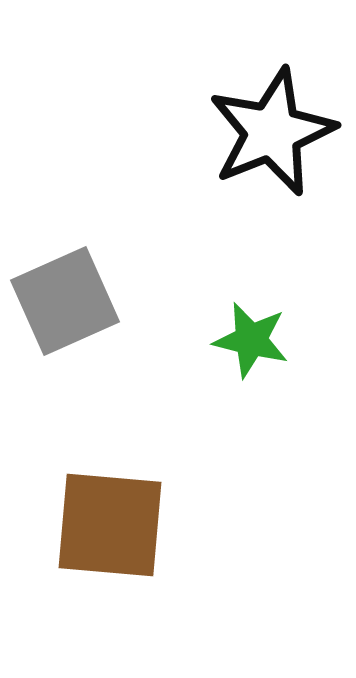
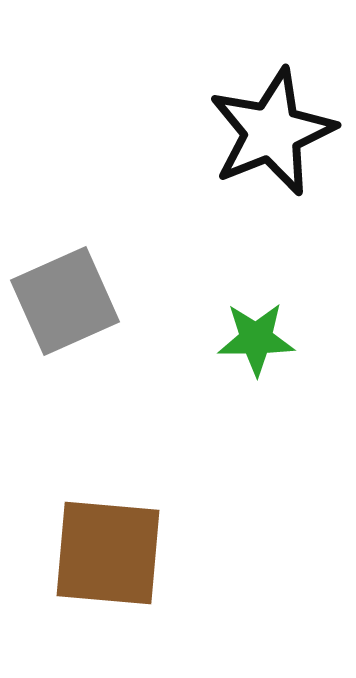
green star: moved 5 px right, 1 px up; rotated 14 degrees counterclockwise
brown square: moved 2 px left, 28 px down
